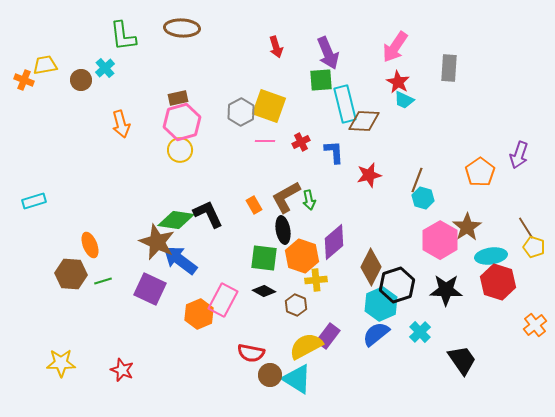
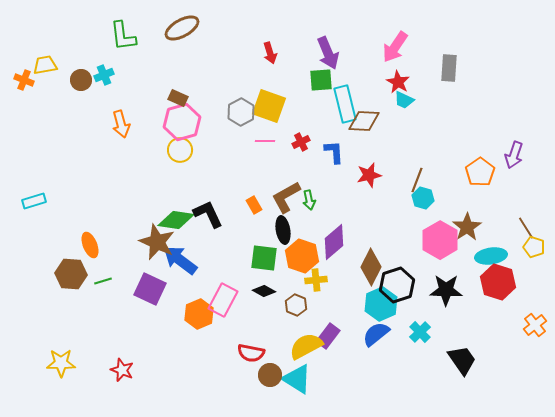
brown ellipse at (182, 28): rotated 32 degrees counterclockwise
red arrow at (276, 47): moved 6 px left, 6 px down
cyan cross at (105, 68): moved 1 px left, 7 px down; rotated 18 degrees clockwise
brown rectangle at (178, 98): rotated 36 degrees clockwise
purple arrow at (519, 155): moved 5 px left
